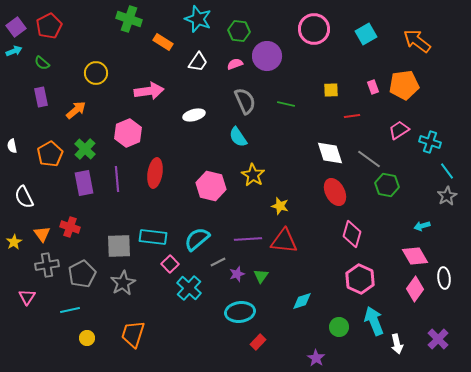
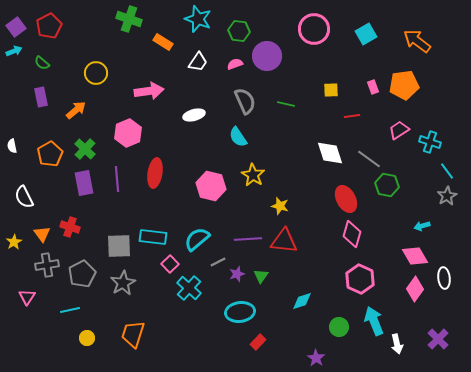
red ellipse at (335, 192): moved 11 px right, 7 px down
